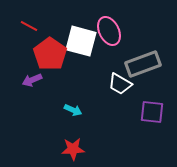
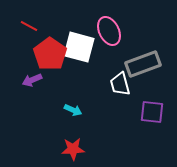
white square: moved 2 px left, 6 px down
white trapezoid: rotated 45 degrees clockwise
